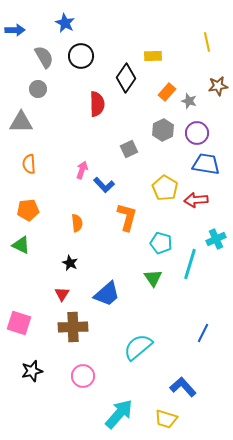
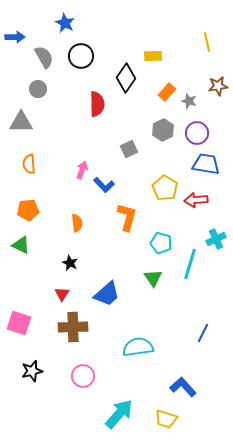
blue arrow at (15, 30): moved 7 px down
cyan semicircle at (138, 347): rotated 32 degrees clockwise
